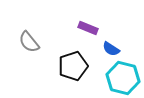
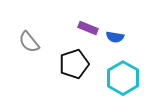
blue semicircle: moved 4 px right, 12 px up; rotated 24 degrees counterclockwise
black pentagon: moved 1 px right, 2 px up
cyan hexagon: rotated 16 degrees clockwise
